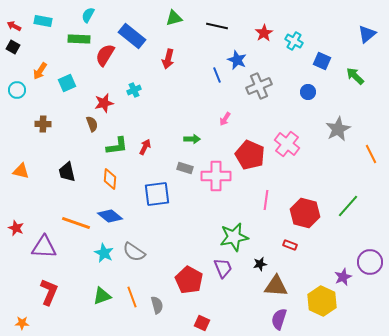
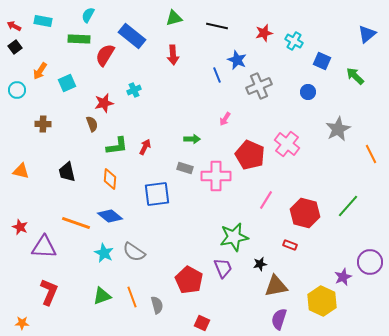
red star at (264, 33): rotated 18 degrees clockwise
black square at (13, 47): moved 2 px right; rotated 24 degrees clockwise
red arrow at (168, 59): moved 5 px right, 4 px up; rotated 18 degrees counterclockwise
pink line at (266, 200): rotated 24 degrees clockwise
red star at (16, 228): moved 4 px right, 1 px up
brown triangle at (276, 286): rotated 15 degrees counterclockwise
